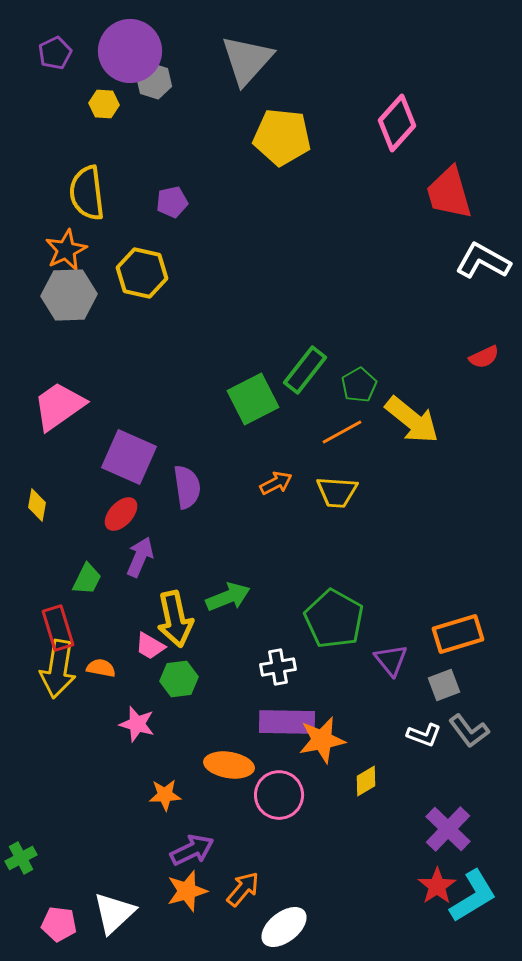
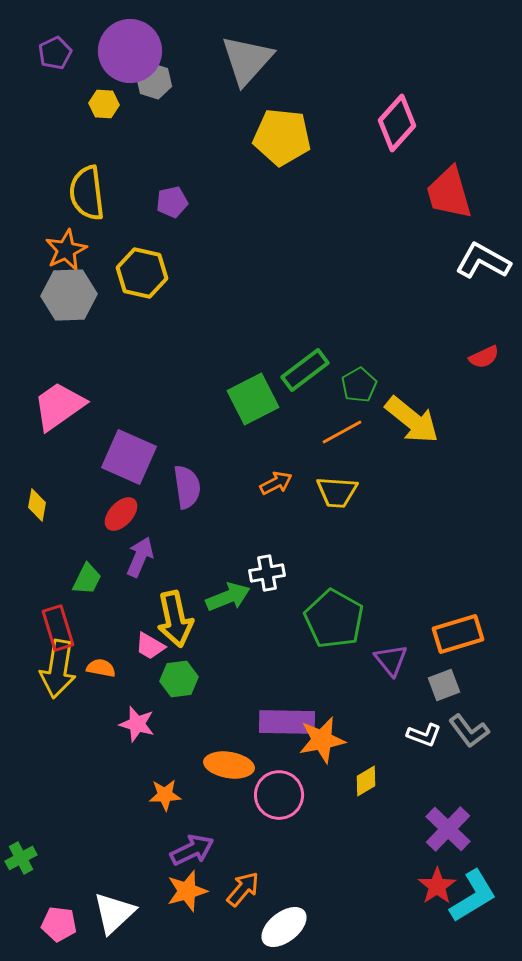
green rectangle at (305, 370): rotated 15 degrees clockwise
white cross at (278, 667): moved 11 px left, 94 px up
